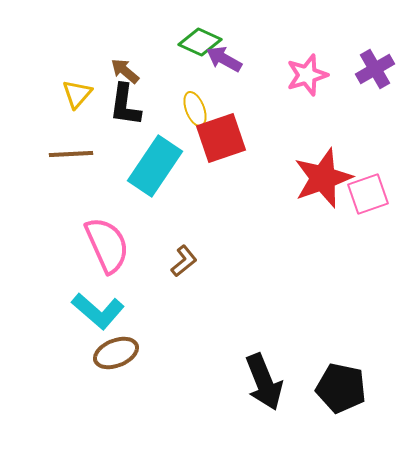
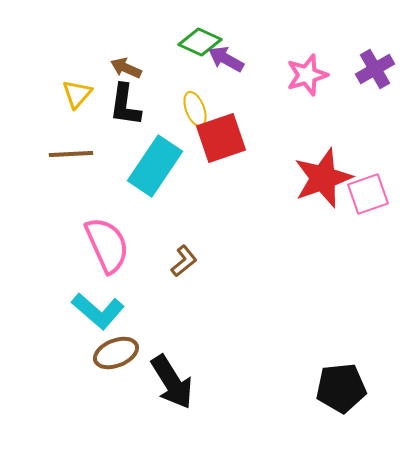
purple arrow: moved 2 px right
brown arrow: moved 1 px right, 3 px up; rotated 16 degrees counterclockwise
black arrow: moved 92 px left; rotated 10 degrees counterclockwise
black pentagon: rotated 18 degrees counterclockwise
